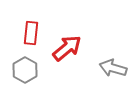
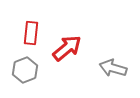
gray hexagon: rotated 10 degrees clockwise
